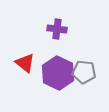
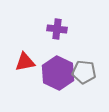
red triangle: moved 1 px up; rotated 50 degrees counterclockwise
